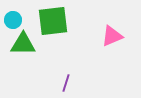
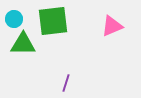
cyan circle: moved 1 px right, 1 px up
pink triangle: moved 10 px up
